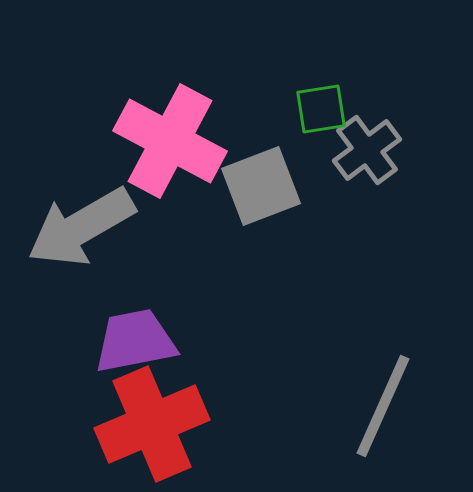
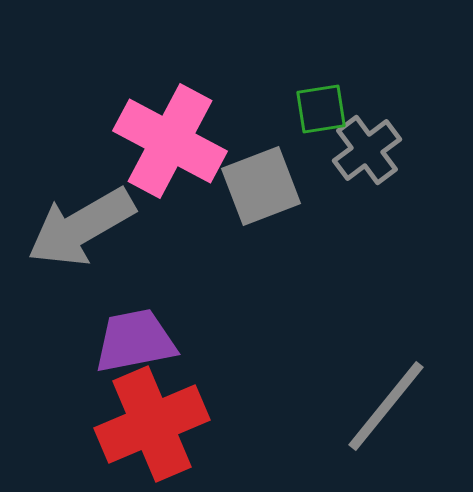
gray line: moved 3 px right; rotated 15 degrees clockwise
